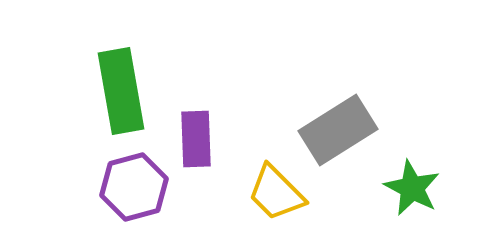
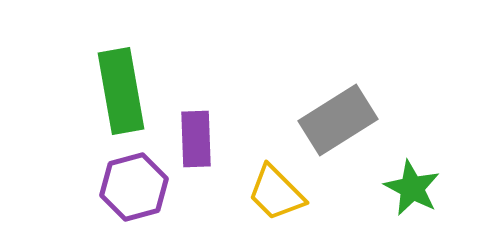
gray rectangle: moved 10 px up
